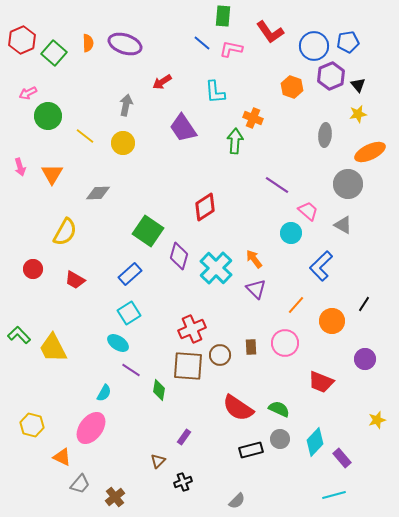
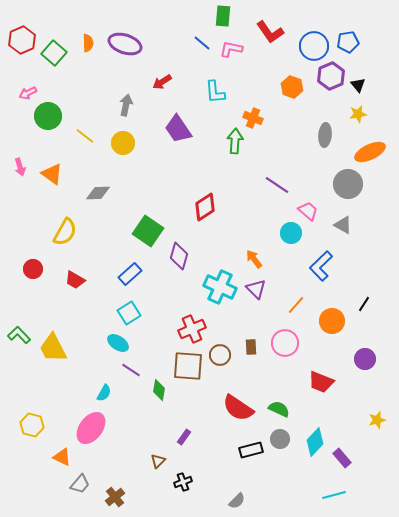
purple trapezoid at (183, 128): moved 5 px left, 1 px down
orange triangle at (52, 174): rotated 25 degrees counterclockwise
cyan cross at (216, 268): moved 4 px right, 19 px down; rotated 20 degrees counterclockwise
